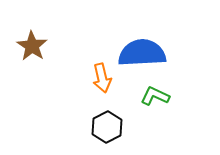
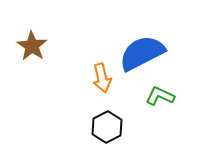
blue semicircle: rotated 24 degrees counterclockwise
green L-shape: moved 5 px right
